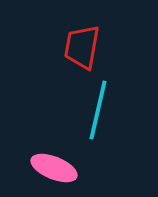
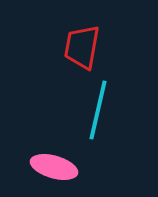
pink ellipse: moved 1 px up; rotated 6 degrees counterclockwise
